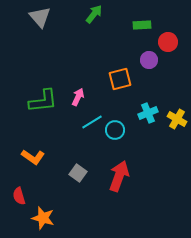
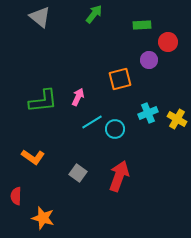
gray triangle: rotated 10 degrees counterclockwise
cyan circle: moved 1 px up
red semicircle: moved 3 px left; rotated 18 degrees clockwise
